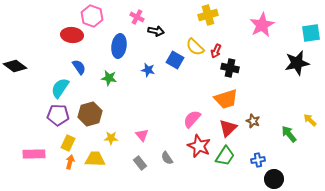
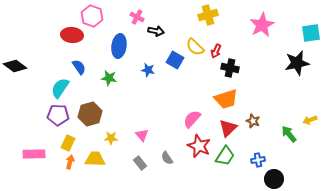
yellow arrow: rotated 64 degrees counterclockwise
